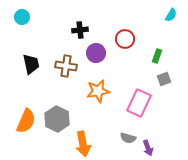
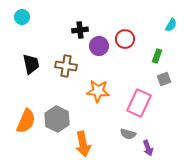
cyan semicircle: moved 10 px down
purple circle: moved 3 px right, 7 px up
orange star: rotated 15 degrees clockwise
gray semicircle: moved 4 px up
